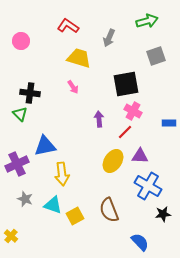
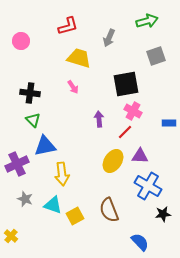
red L-shape: rotated 130 degrees clockwise
green triangle: moved 13 px right, 6 px down
